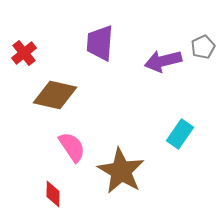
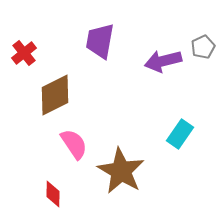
purple trapezoid: moved 2 px up; rotated 6 degrees clockwise
brown diamond: rotated 39 degrees counterclockwise
pink semicircle: moved 2 px right, 3 px up
